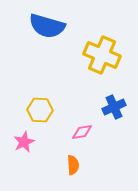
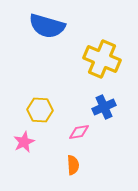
yellow cross: moved 4 px down
blue cross: moved 10 px left
pink diamond: moved 3 px left
